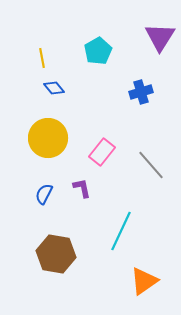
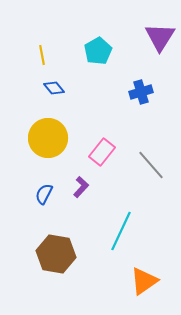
yellow line: moved 3 px up
purple L-shape: moved 1 px left, 1 px up; rotated 55 degrees clockwise
